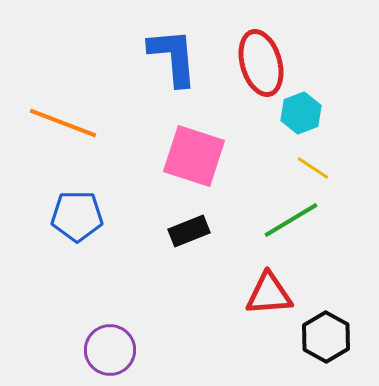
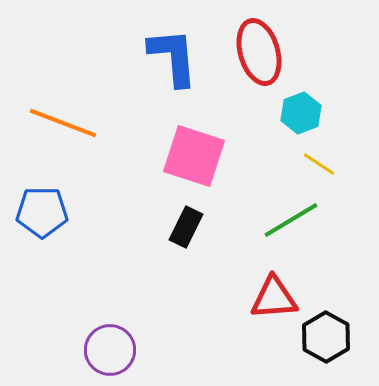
red ellipse: moved 2 px left, 11 px up
yellow line: moved 6 px right, 4 px up
blue pentagon: moved 35 px left, 4 px up
black rectangle: moved 3 px left, 4 px up; rotated 42 degrees counterclockwise
red triangle: moved 5 px right, 4 px down
